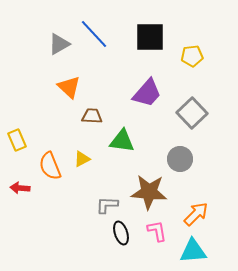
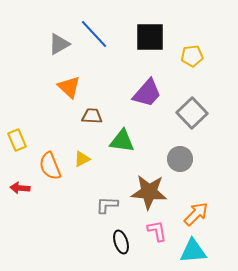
black ellipse: moved 9 px down
